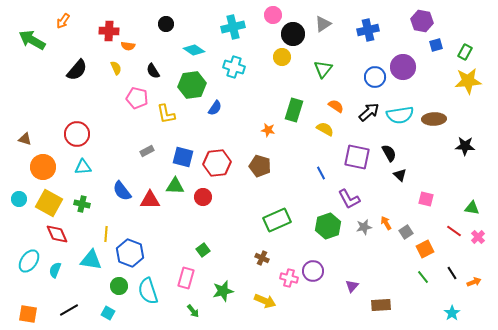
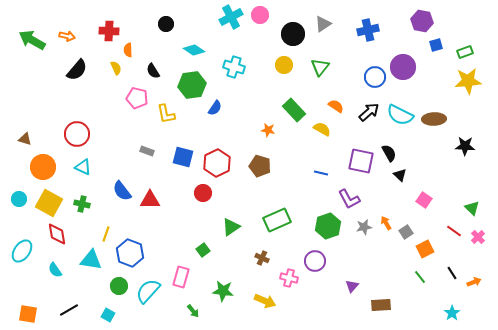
pink circle at (273, 15): moved 13 px left
orange arrow at (63, 21): moved 4 px right, 15 px down; rotated 112 degrees counterclockwise
cyan cross at (233, 27): moved 2 px left, 10 px up; rotated 15 degrees counterclockwise
orange semicircle at (128, 46): moved 4 px down; rotated 80 degrees clockwise
green rectangle at (465, 52): rotated 42 degrees clockwise
yellow circle at (282, 57): moved 2 px right, 8 px down
green triangle at (323, 69): moved 3 px left, 2 px up
green rectangle at (294, 110): rotated 60 degrees counterclockwise
cyan semicircle at (400, 115): rotated 36 degrees clockwise
yellow semicircle at (325, 129): moved 3 px left
gray rectangle at (147, 151): rotated 48 degrees clockwise
purple square at (357, 157): moved 4 px right, 4 px down
red hexagon at (217, 163): rotated 20 degrees counterclockwise
cyan triangle at (83, 167): rotated 30 degrees clockwise
blue line at (321, 173): rotated 48 degrees counterclockwise
green triangle at (175, 186): moved 56 px right, 41 px down; rotated 36 degrees counterclockwise
red circle at (203, 197): moved 4 px up
pink square at (426, 199): moved 2 px left, 1 px down; rotated 21 degrees clockwise
green triangle at (472, 208): rotated 35 degrees clockwise
red diamond at (57, 234): rotated 15 degrees clockwise
yellow line at (106, 234): rotated 14 degrees clockwise
cyan ellipse at (29, 261): moved 7 px left, 10 px up
cyan semicircle at (55, 270): rotated 56 degrees counterclockwise
purple circle at (313, 271): moved 2 px right, 10 px up
green line at (423, 277): moved 3 px left
pink rectangle at (186, 278): moved 5 px left, 1 px up
cyan semicircle at (148, 291): rotated 60 degrees clockwise
green star at (223, 291): rotated 20 degrees clockwise
cyan square at (108, 313): moved 2 px down
